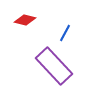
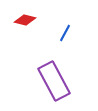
purple rectangle: moved 15 px down; rotated 15 degrees clockwise
